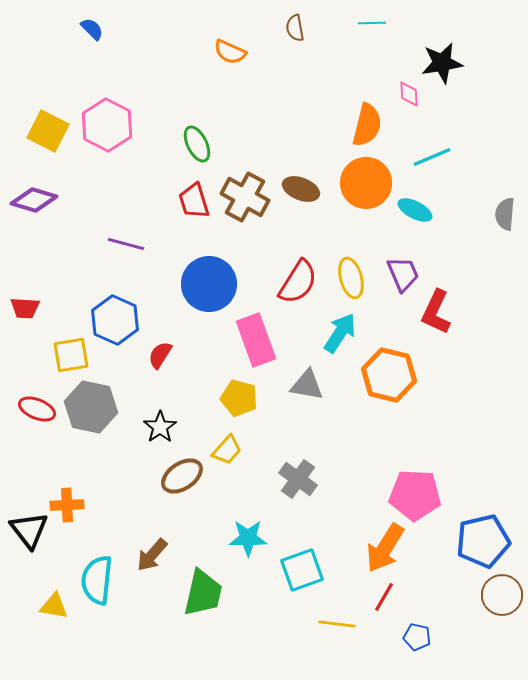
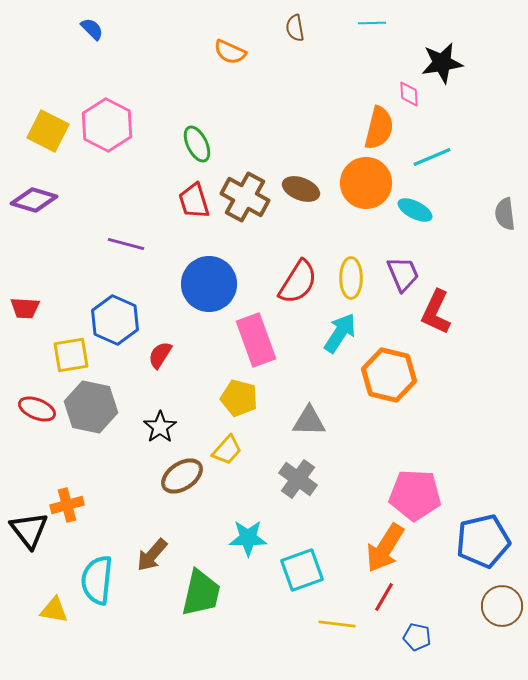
orange semicircle at (367, 125): moved 12 px right, 3 px down
gray semicircle at (505, 214): rotated 12 degrees counterclockwise
yellow ellipse at (351, 278): rotated 15 degrees clockwise
gray triangle at (307, 385): moved 2 px right, 36 px down; rotated 9 degrees counterclockwise
orange cross at (67, 505): rotated 12 degrees counterclockwise
green trapezoid at (203, 593): moved 2 px left
brown circle at (502, 595): moved 11 px down
yellow triangle at (54, 606): moved 4 px down
